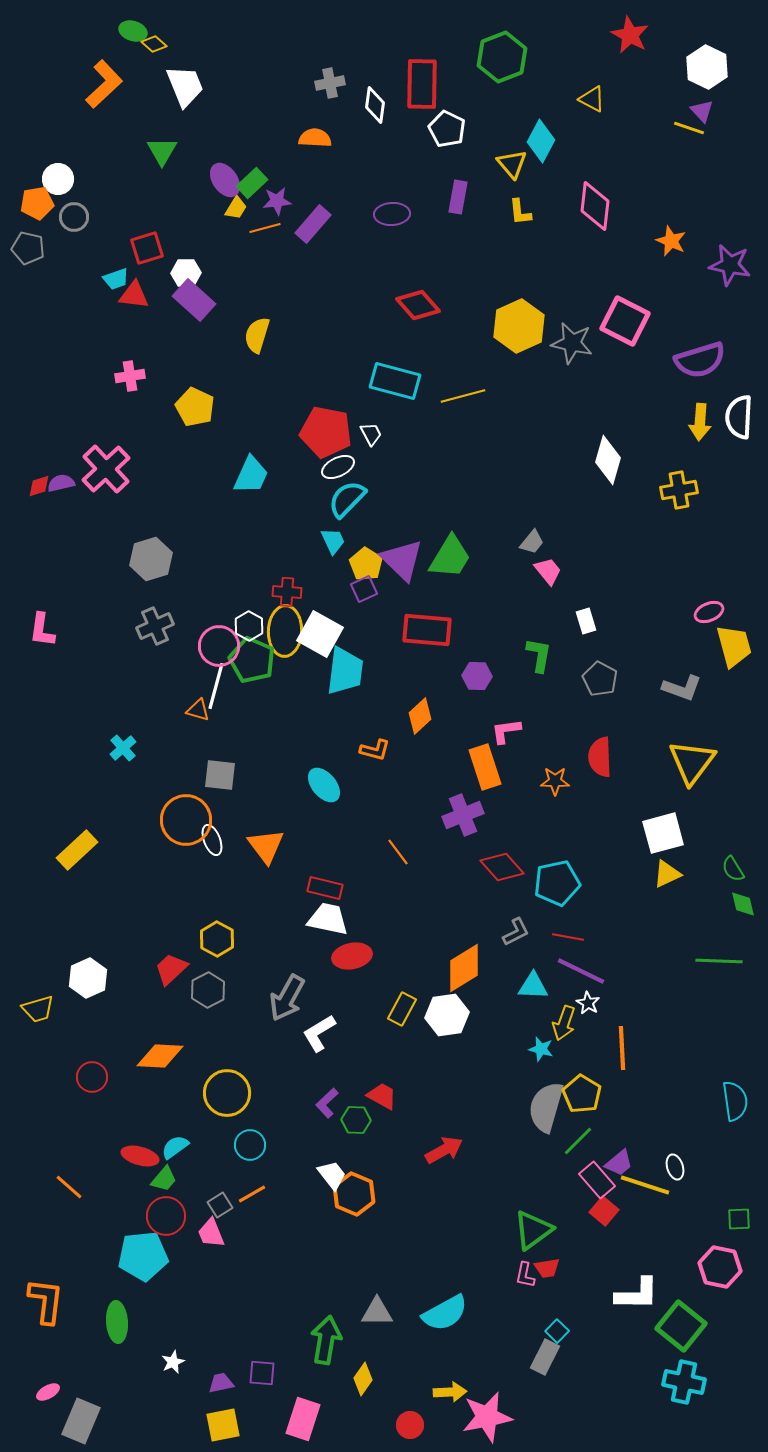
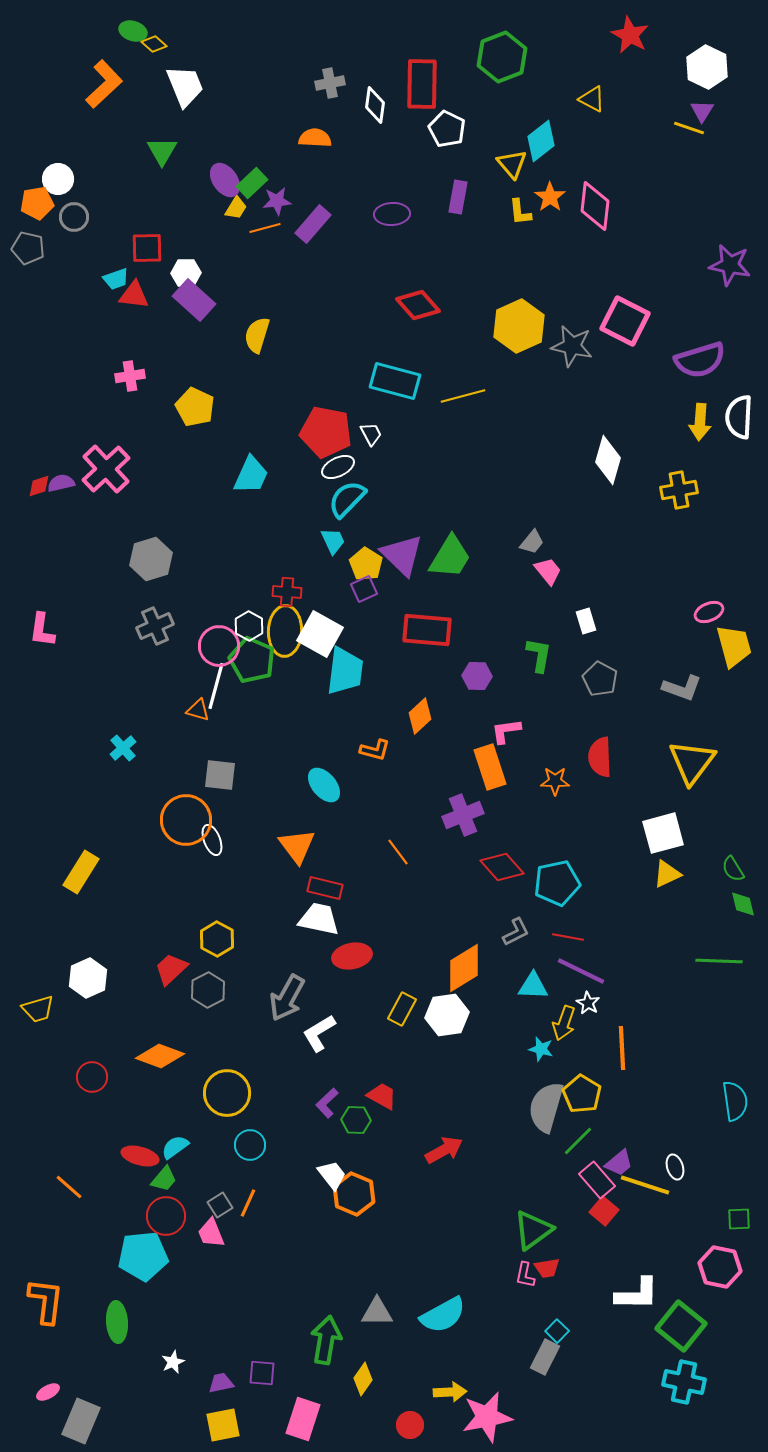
purple triangle at (702, 111): rotated 15 degrees clockwise
cyan diamond at (541, 141): rotated 24 degrees clockwise
orange star at (671, 241): moved 121 px left, 44 px up; rotated 12 degrees clockwise
red square at (147, 248): rotated 16 degrees clockwise
gray star at (572, 343): moved 3 px down
purple triangle at (402, 560): moved 5 px up
orange rectangle at (485, 767): moved 5 px right
orange triangle at (266, 846): moved 31 px right
yellow rectangle at (77, 850): moved 4 px right, 22 px down; rotated 15 degrees counterclockwise
white trapezoid at (328, 919): moved 9 px left
orange diamond at (160, 1056): rotated 18 degrees clockwise
orange line at (252, 1194): moved 4 px left, 9 px down; rotated 36 degrees counterclockwise
cyan semicircle at (445, 1313): moved 2 px left, 2 px down
